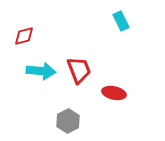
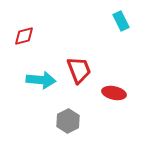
cyan arrow: moved 9 px down
